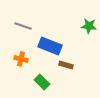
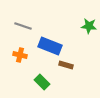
orange cross: moved 1 px left, 4 px up
